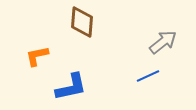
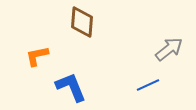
gray arrow: moved 6 px right, 7 px down
blue line: moved 9 px down
blue L-shape: rotated 100 degrees counterclockwise
